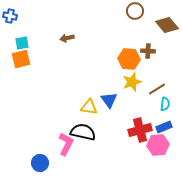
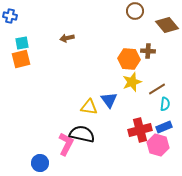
black semicircle: moved 1 px left, 2 px down
pink hexagon: rotated 20 degrees clockwise
